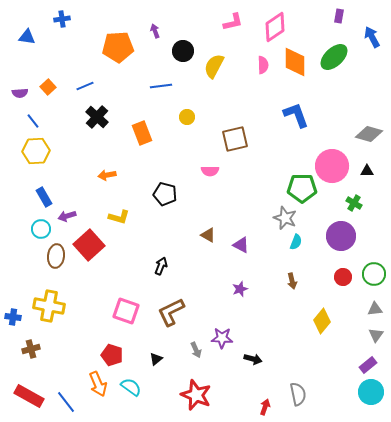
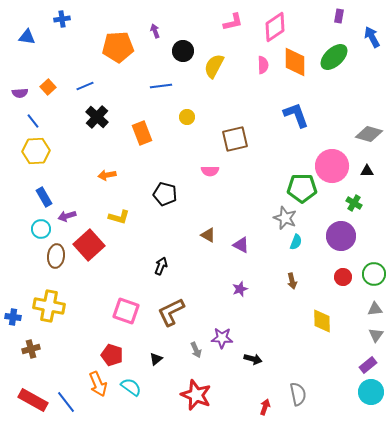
yellow diamond at (322, 321): rotated 40 degrees counterclockwise
red rectangle at (29, 396): moved 4 px right, 4 px down
